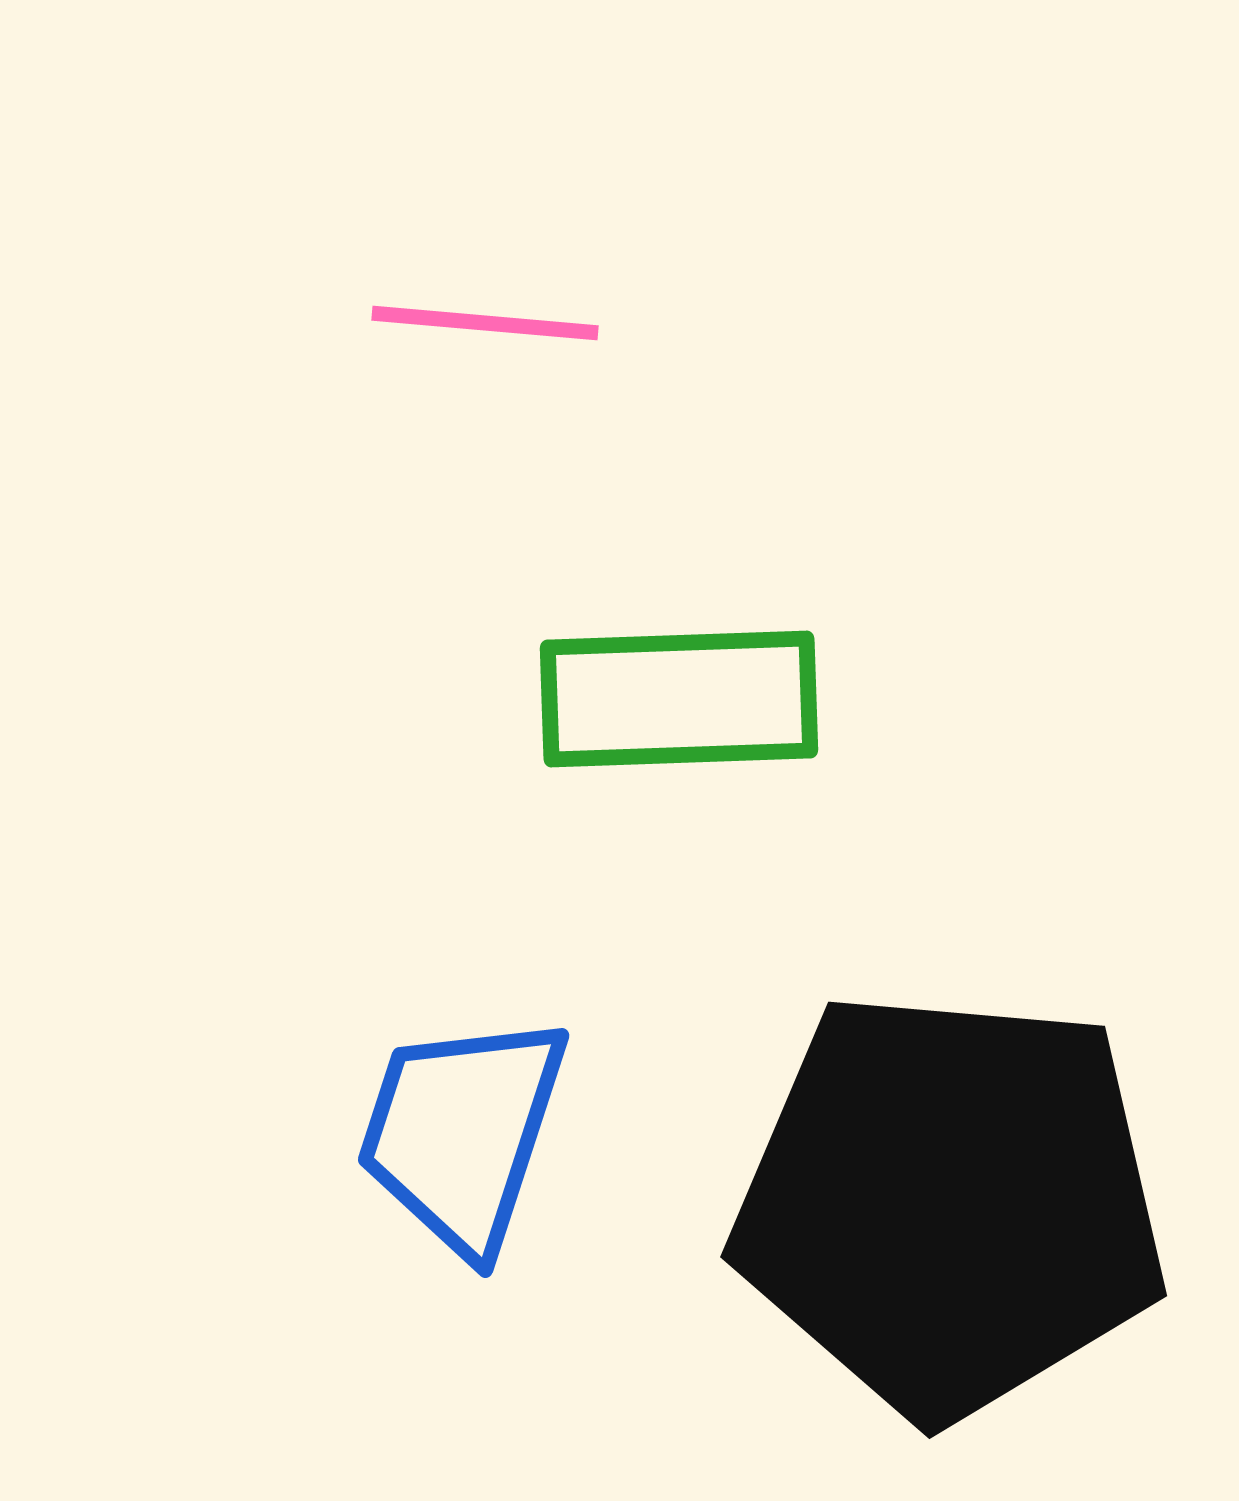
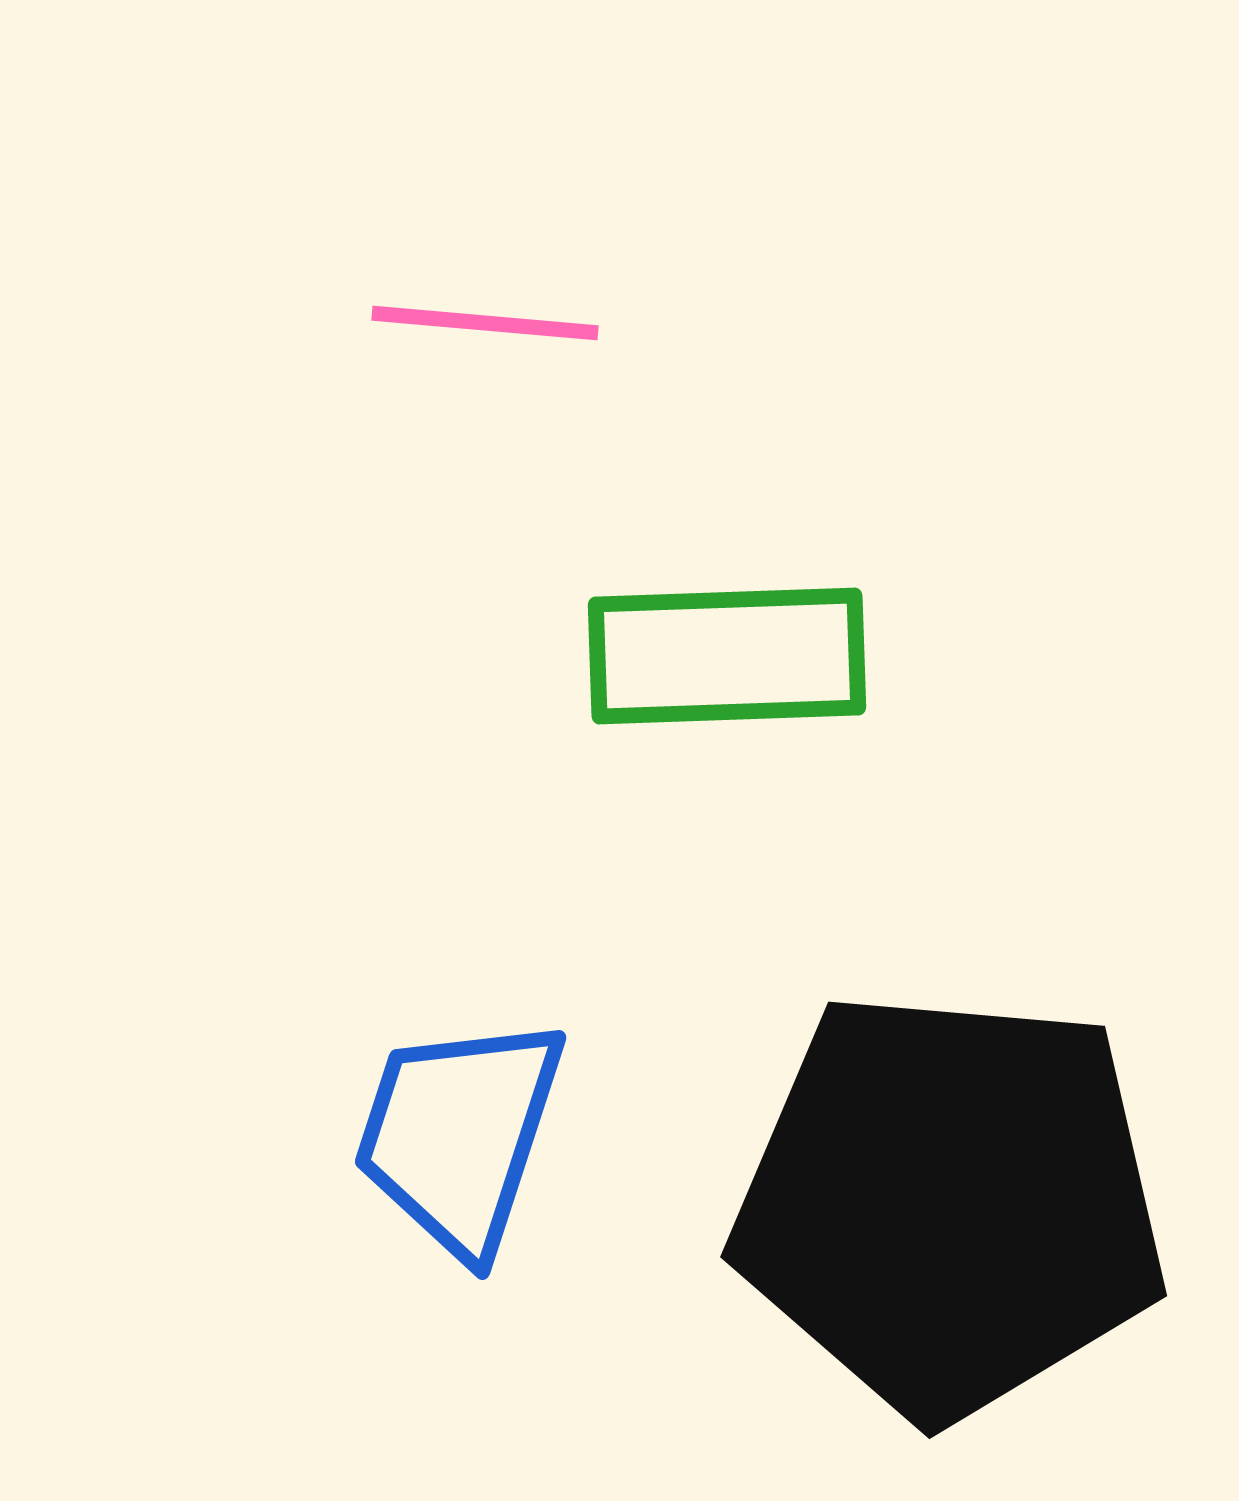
green rectangle: moved 48 px right, 43 px up
blue trapezoid: moved 3 px left, 2 px down
